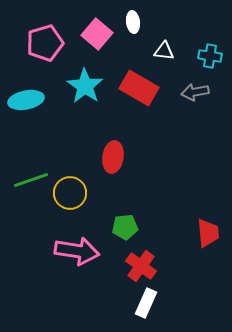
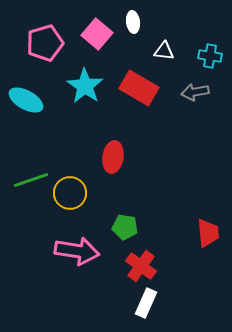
cyan ellipse: rotated 40 degrees clockwise
green pentagon: rotated 15 degrees clockwise
